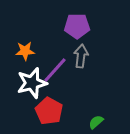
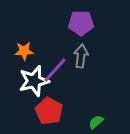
purple pentagon: moved 4 px right, 3 px up
orange star: moved 1 px left
white star: moved 2 px right, 2 px up
